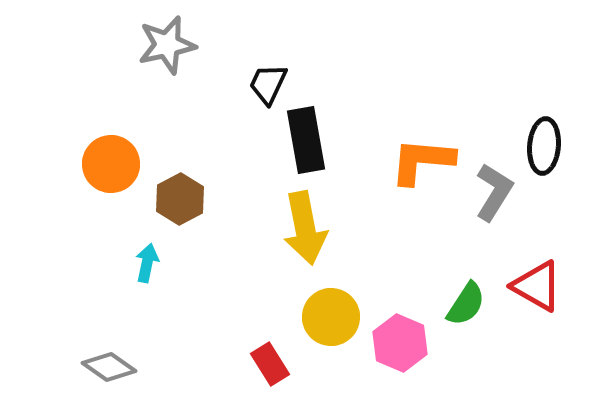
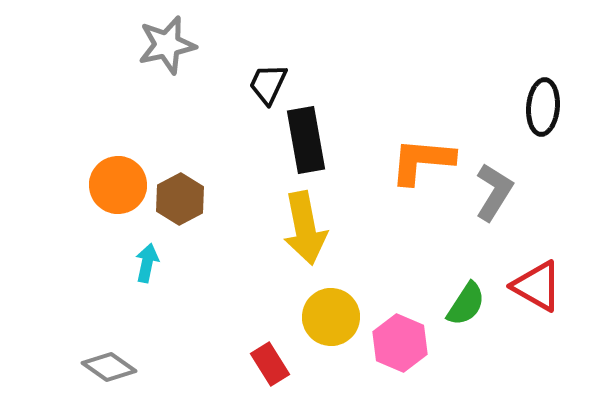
black ellipse: moved 1 px left, 39 px up
orange circle: moved 7 px right, 21 px down
